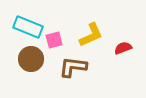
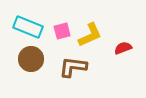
yellow L-shape: moved 1 px left
pink square: moved 8 px right, 9 px up
